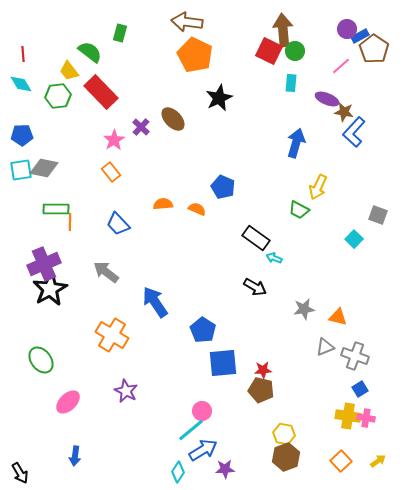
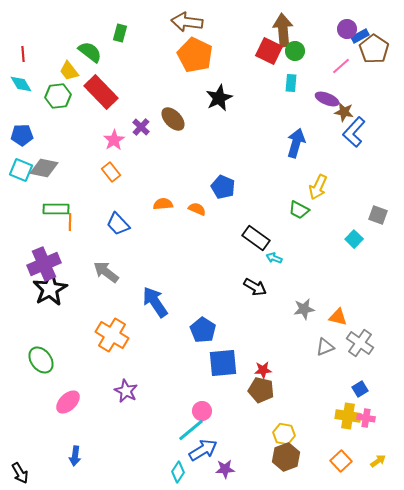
cyan square at (21, 170): rotated 30 degrees clockwise
gray cross at (355, 356): moved 5 px right, 13 px up; rotated 16 degrees clockwise
